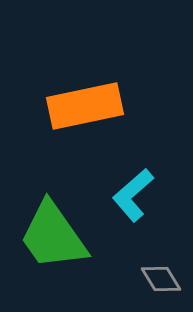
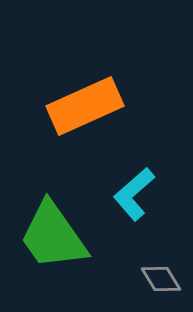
orange rectangle: rotated 12 degrees counterclockwise
cyan L-shape: moved 1 px right, 1 px up
